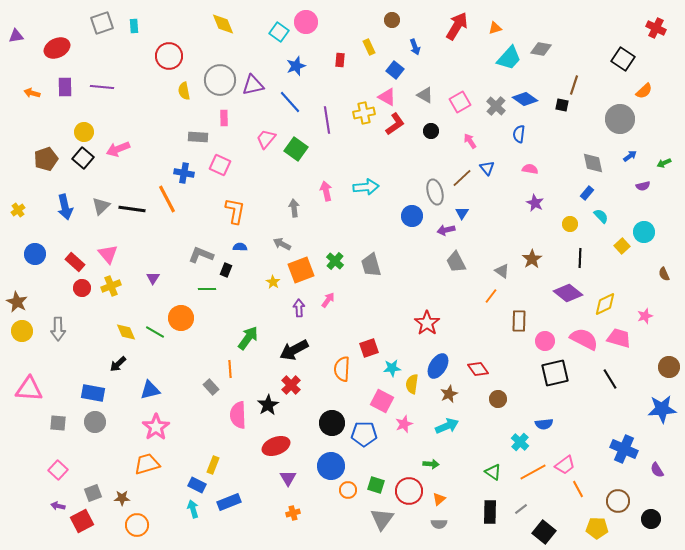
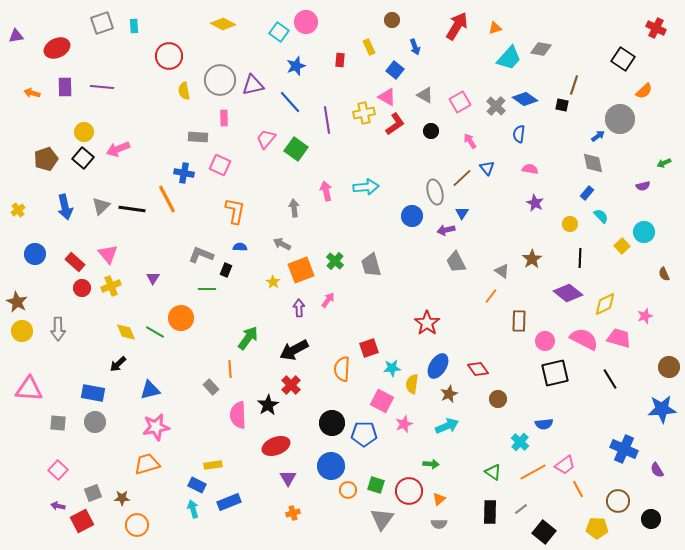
yellow diamond at (223, 24): rotated 40 degrees counterclockwise
blue arrow at (630, 156): moved 32 px left, 20 px up
pink star at (156, 427): rotated 24 degrees clockwise
yellow rectangle at (213, 465): rotated 60 degrees clockwise
